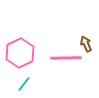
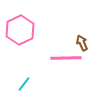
brown arrow: moved 4 px left, 1 px up
pink hexagon: moved 23 px up
